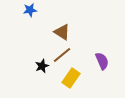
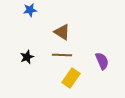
brown line: rotated 42 degrees clockwise
black star: moved 15 px left, 9 px up
